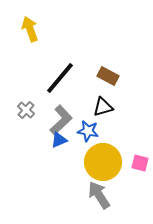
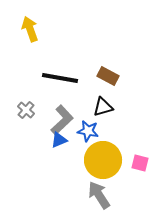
black line: rotated 60 degrees clockwise
gray L-shape: moved 1 px right
yellow circle: moved 2 px up
